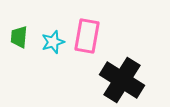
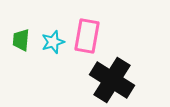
green trapezoid: moved 2 px right, 3 px down
black cross: moved 10 px left
